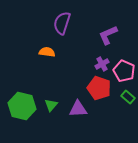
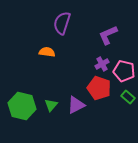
pink pentagon: rotated 10 degrees counterclockwise
purple triangle: moved 2 px left, 4 px up; rotated 24 degrees counterclockwise
